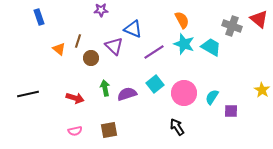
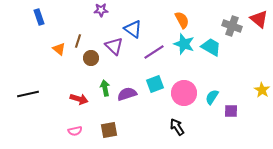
blue triangle: rotated 12 degrees clockwise
cyan square: rotated 18 degrees clockwise
red arrow: moved 4 px right, 1 px down
